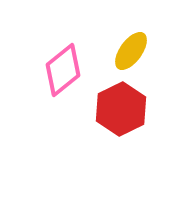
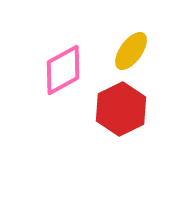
pink diamond: rotated 10 degrees clockwise
